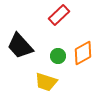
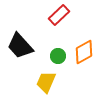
orange diamond: moved 1 px right, 1 px up
yellow trapezoid: rotated 95 degrees clockwise
